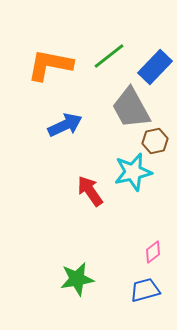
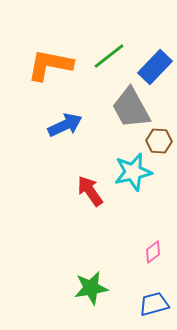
brown hexagon: moved 4 px right; rotated 15 degrees clockwise
green star: moved 14 px right, 9 px down
blue trapezoid: moved 9 px right, 14 px down
